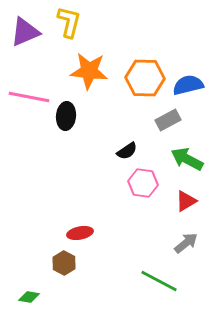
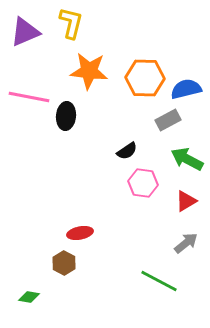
yellow L-shape: moved 2 px right, 1 px down
blue semicircle: moved 2 px left, 4 px down
